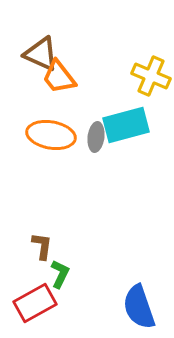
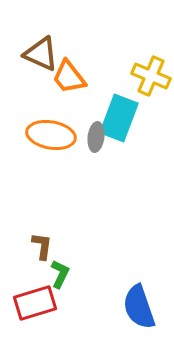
orange trapezoid: moved 10 px right
cyan rectangle: moved 7 px left, 7 px up; rotated 54 degrees counterclockwise
red rectangle: rotated 12 degrees clockwise
